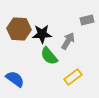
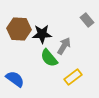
gray rectangle: rotated 64 degrees clockwise
gray arrow: moved 4 px left, 5 px down
green semicircle: moved 2 px down
